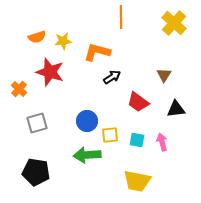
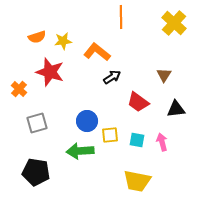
orange L-shape: rotated 24 degrees clockwise
green arrow: moved 7 px left, 4 px up
